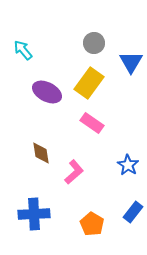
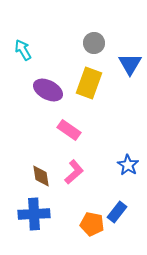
cyan arrow: rotated 10 degrees clockwise
blue triangle: moved 1 px left, 2 px down
yellow rectangle: rotated 16 degrees counterclockwise
purple ellipse: moved 1 px right, 2 px up
pink rectangle: moved 23 px left, 7 px down
brown diamond: moved 23 px down
blue rectangle: moved 16 px left
orange pentagon: rotated 20 degrees counterclockwise
